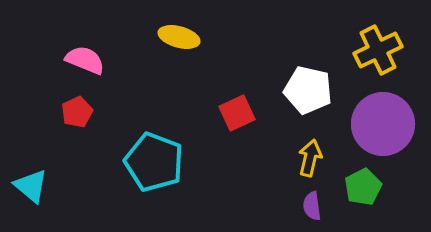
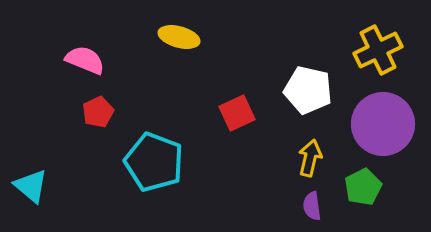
red pentagon: moved 21 px right
